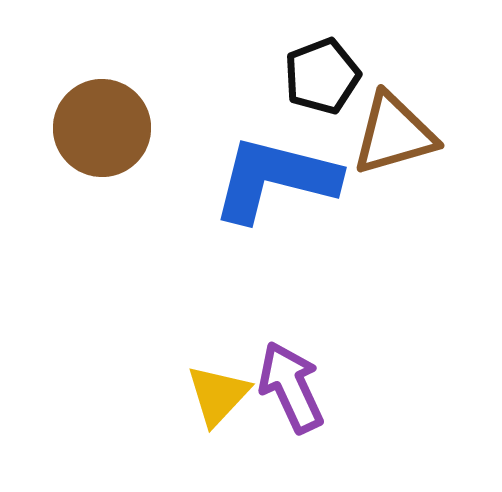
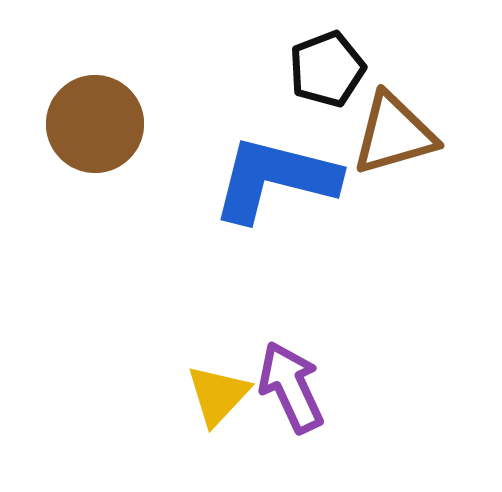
black pentagon: moved 5 px right, 7 px up
brown circle: moved 7 px left, 4 px up
